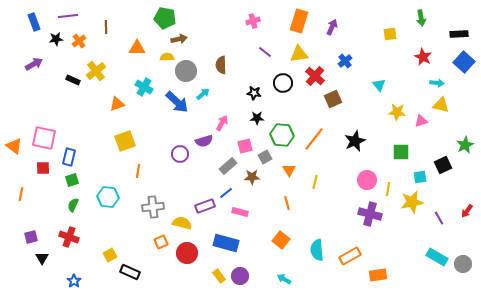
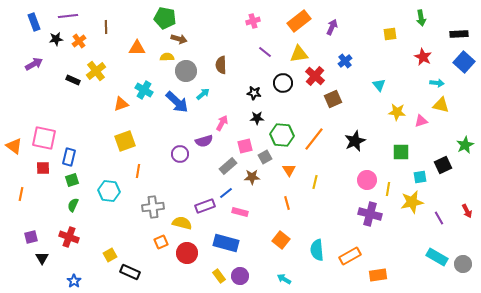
orange rectangle at (299, 21): rotated 35 degrees clockwise
brown arrow at (179, 39): rotated 28 degrees clockwise
cyan cross at (144, 87): moved 3 px down
orange triangle at (117, 104): moved 4 px right
cyan hexagon at (108, 197): moved 1 px right, 6 px up
red arrow at (467, 211): rotated 64 degrees counterclockwise
